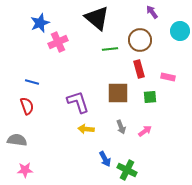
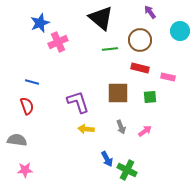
purple arrow: moved 2 px left
black triangle: moved 4 px right
red rectangle: moved 1 px right, 1 px up; rotated 60 degrees counterclockwise
blue arrow: moved 2 px right
